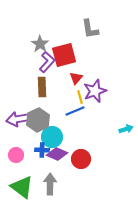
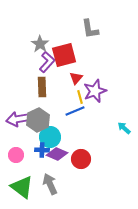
cyan arrow: moved 2 px left, 1 px up; rotated 120 degrees counterclockwise
cyan circle: moved 2 px left
gray arrow: rotated 25 degrees counterclockwise
